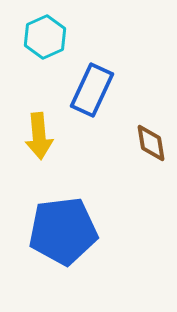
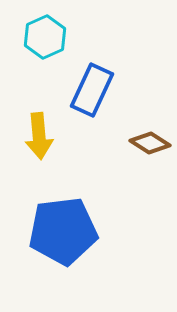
brown diamond: moved 1 px left; rotated 48 degrees counterclockwise
